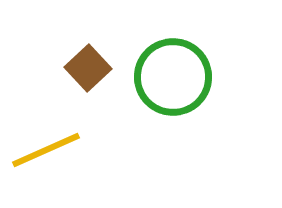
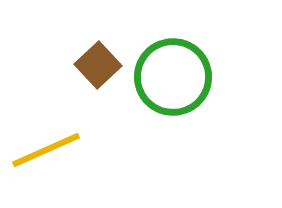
brown square: moved 10 px right, 3 px up
